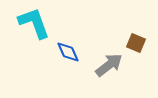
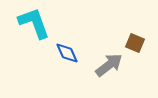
brown square: moved 1 px left
blue diamond: moved 1 px left, 1 px down
